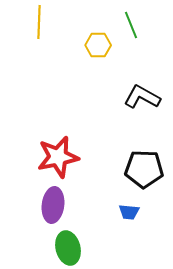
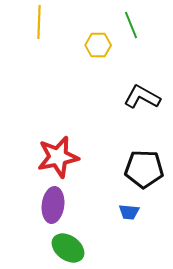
green ellipse: rotated 40 degrees counterclockwise
